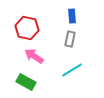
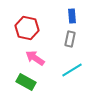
pink arrow: moved 1 px right, 2 px down
